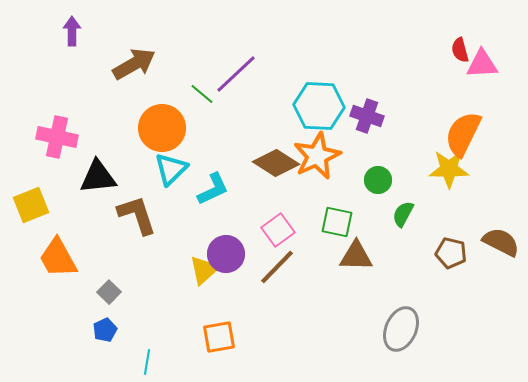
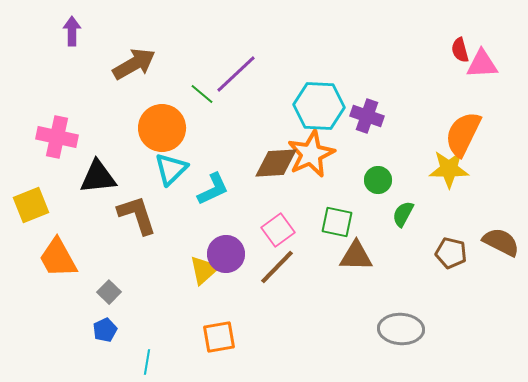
orange star: moved 6 px left, 2 px up
brown diamond: rotated 36 degrees counterclockwise
gray ellipse: rotated 69 degrees clockwise
